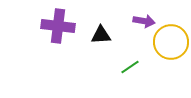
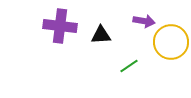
purple cross: moved 2 px right
green line: moved 1 px left, 1 px up
